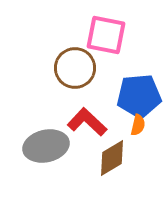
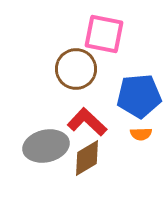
pink square: moved 2 px left, 1 px up
brown circle: moved 1 px right, 1 px down
orange semicircle: moved 3 px right, 9 px down; rotated 75 degrees clockwise
brown diamond: moved 25 px left
